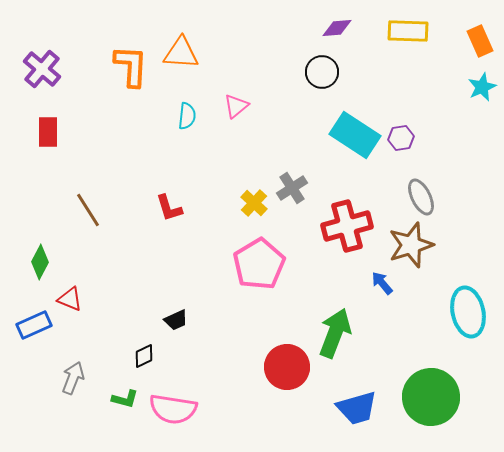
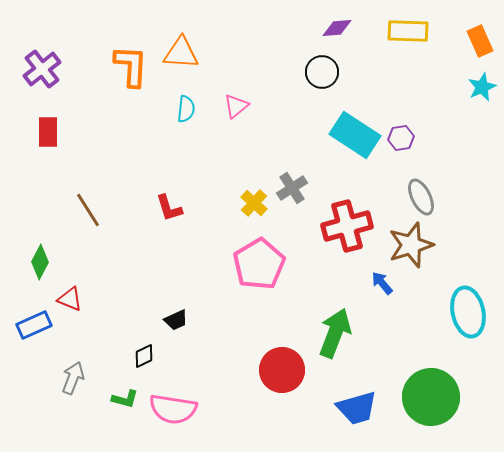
purple cross: rotated 12 degrees clockwise
cyan semicircle: moved 1 px left, 7 px up
red circle: moved 5 px left, 3 px down
